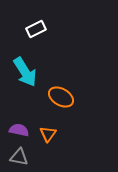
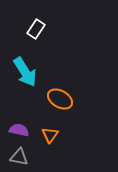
white rectangle: rotated 30 degrees counterclockwise
orange ellipse: moved 1 px left, 2 px down
orange triangle: moved 2 px right, 1 px down
